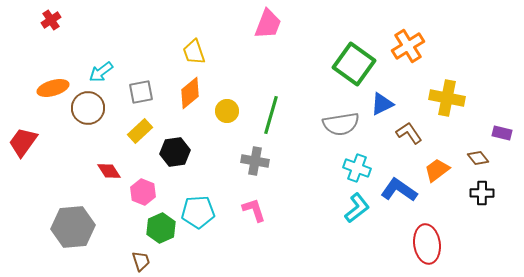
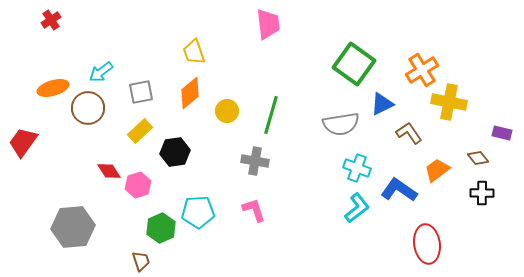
pink trapezoid: rotated 28 degrees counterclockwise
orange cross: moved 14 px right, 24 px down
yellow cross: moved 2 px right, 4 px down
pink hexagon: moved 5 px left, 7 px up; rotated 20 degrees clockwise
